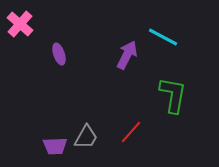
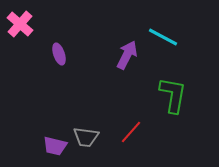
gray trapezoid: rotated 68 degrees clockwise
purple trapezoid: rotated 15 degrees clockwise
